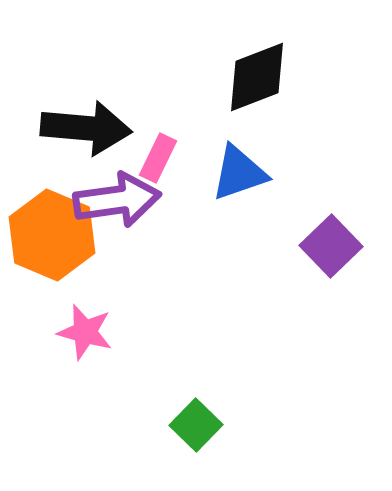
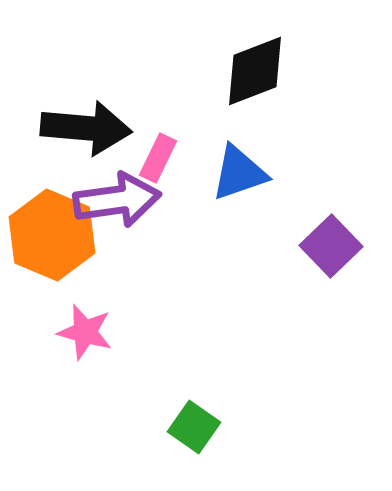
black diamond: moved 2 px left, 6 px up
green square: moved 2 px left, 2 px down; rotated 9 degrees counterclockwise
